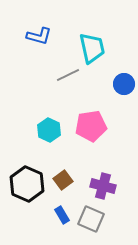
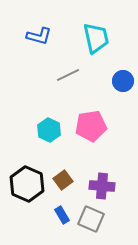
cyan trapezoid: moved 4 px right, 10 px up
blue circle: moved 1 px left, 3 px up
purple cross: moved 1 px left; rotated 10 degrees counterclockwise
